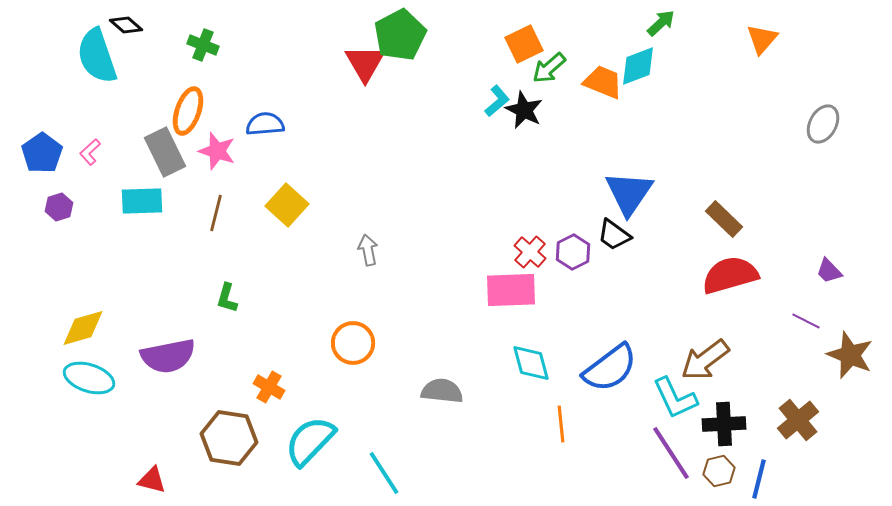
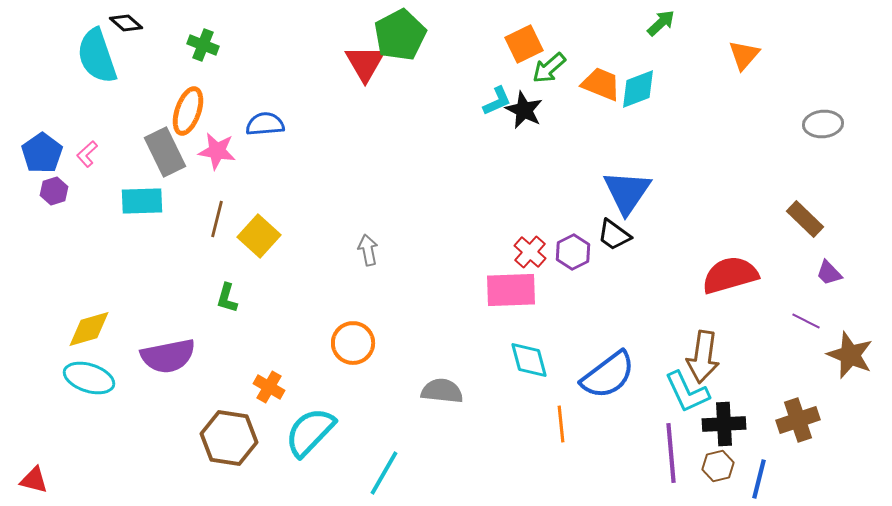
black diamond at (126, 25): moved 2 px up
orange triangle at (762, 39): moved 18 px left, 16 px down
cyan diamond at (638, 66): moved 23 px down
orange trapezoid at (603, 82): moved 2 px left, 2 px down
cyan L-shape at (497, 101): rotated 16 degrees clockwise
gray ellipse at (823, 124): rotated 57 degrees clockwise
pink star at (217, 151): rotated 9 degrees counterclockwise
pink L-shape at (90, 152): moved 3 px left, 2 px down
blue triangle at (629, 193): moved 2 px left, 1 px up
yellow square at (287, 205): moved 28 px left, 31 px down
purple hexagon at (59, 207): moved 5 px left, 16 px up
brown line at (216, 213): moved 1 px right, 6 px down
brown rectangle at (724, 219): moved 81 px right
purple trapezoid at (829, 271): moved 2 px down
yellow diamond at (83, 328): moved 6 px right, 1 px down
brown arrow at (705, 360): moved 2 px left, 3 px up; rotated 45 degrees counterclockwise
cyan diamond at (531, 363): moved 2 px left, 3 px up
blue semicircle at (610, 368): moved 2 px left, 7 px down
cyan L-shape at (675, 398): moved 12 px right, 6 px up
brown cross at (798, 420): rotated 21 degrees clockwise
cyan semicircle at (310, 441): moved 9 px up
purple line at (671, 453): rotated 28 degrees clockwise
brown hexagon at (719, 471): moved 1 px left, 5 px up
cyan line at (384, 473): rotated 63 degrees clockwise
red triangle at (152, 480): moved 118 px left
